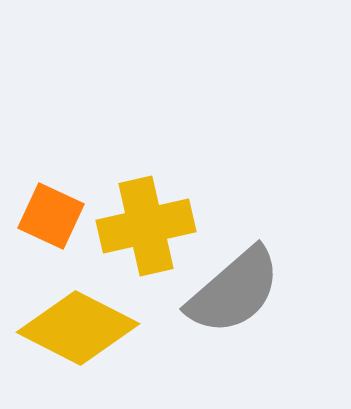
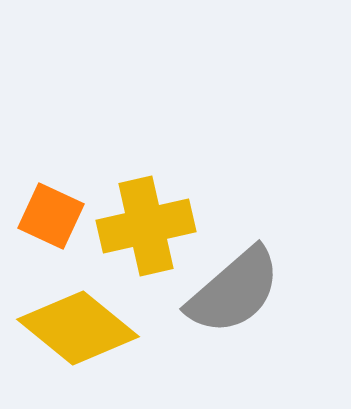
yellow diamond: rotated 12 degrees clockwise
